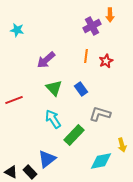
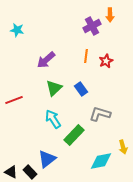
green triangle: rotated 30 degrees clockwise
yellow arrow: moved 1 px right, 2 px down
